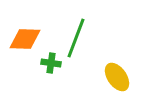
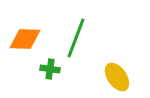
green cross: moved 1 px left, 6 px down
